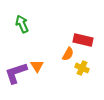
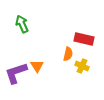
red rectangle: moved 1 px right, 1 px up
orange semicircle: rotated 16 degrees counterclockwise
yellow cross: moved 2 px up
